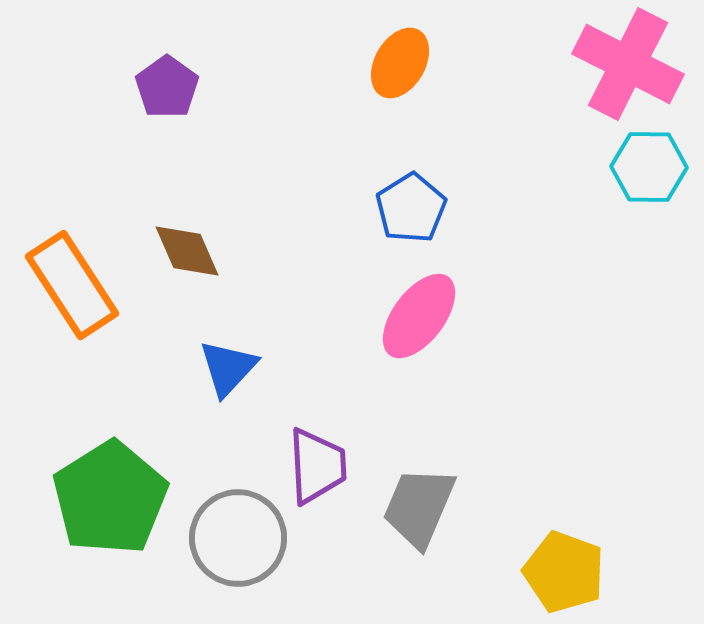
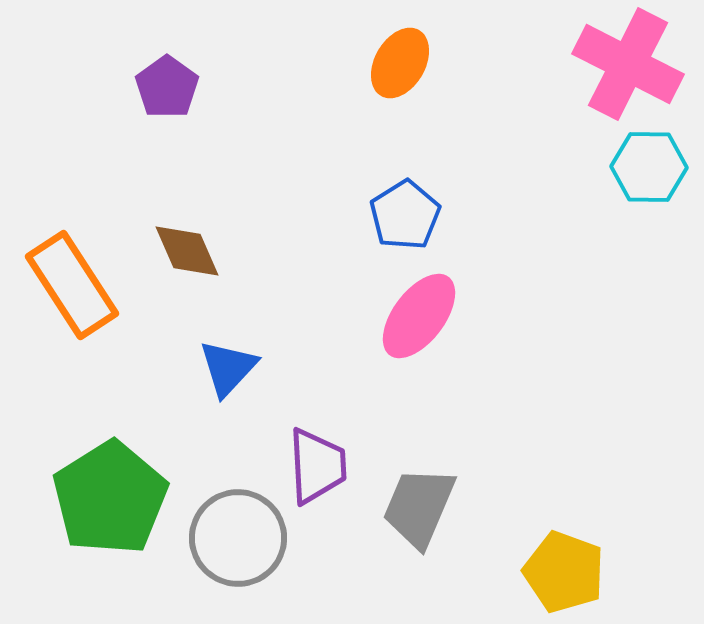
blue pentagon: moved 6 px left, 7 px down
